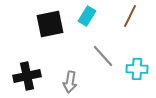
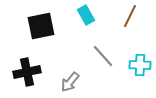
cyan rectangle: moved 1 px left, 1 px up; rotated 60 degrees counterclockwise
black square: moved 9 px left, 2 px down
cyan cross: moved 3 px right, 4 px up
black cross: moved 4 px up
gray arrow: rotated 30 degrees clockwise
